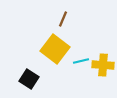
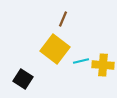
black square: moved 6 px left
